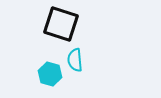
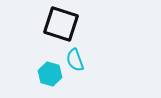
cyan semicircle: rotated 15 degrees counterclockwise
